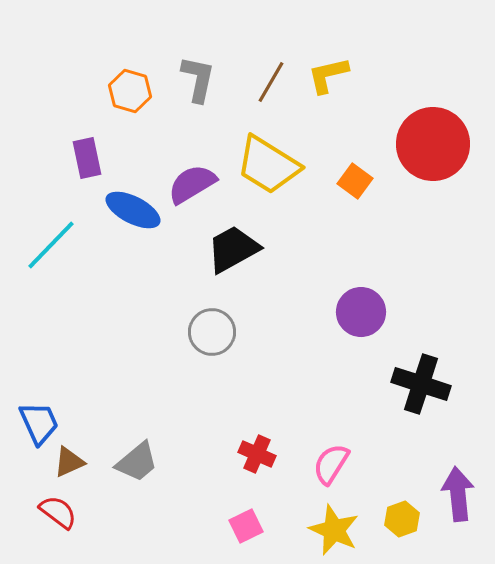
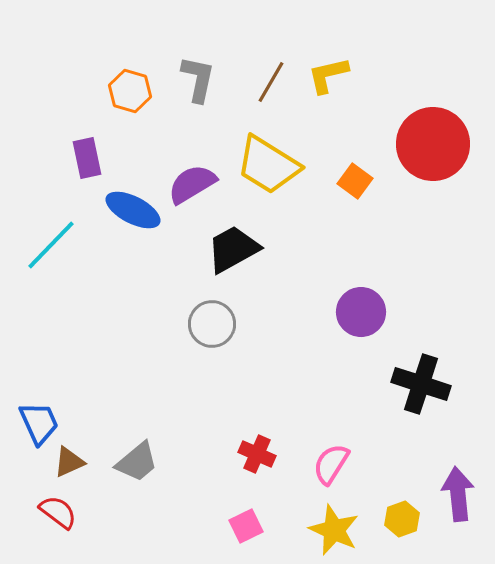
gray circle: moved 8 px up
